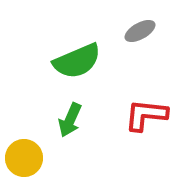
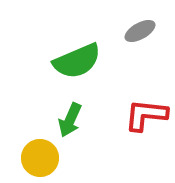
yellow circle: moved 16 px right
